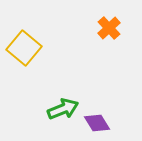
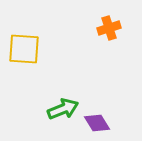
orange cross: rotated 25 degrees clockwise
yellow square: moved 1 px down; rotated 36 degrees counterclockwise
